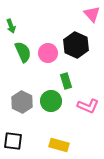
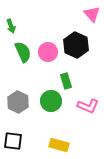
pink circle: moved 1 px up
gray hexagon: moved 4 px left
